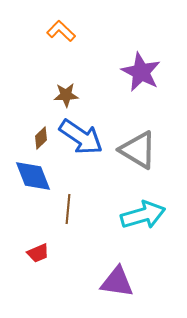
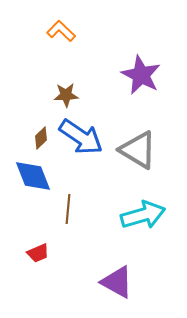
purple star: moved 3 px down
purple triangle: rotated 21 degrees clockwise
